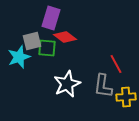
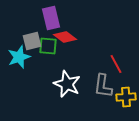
purple rectangle: rotated 30 degrees counterclockwise
green square: moved 1 px right, 2 px up
white star: rotated 24 degrees counterclockwise
